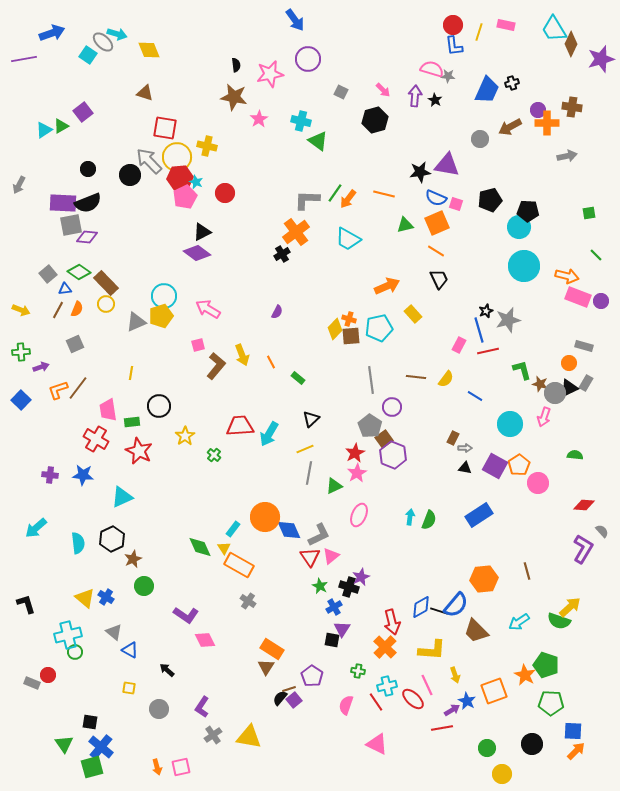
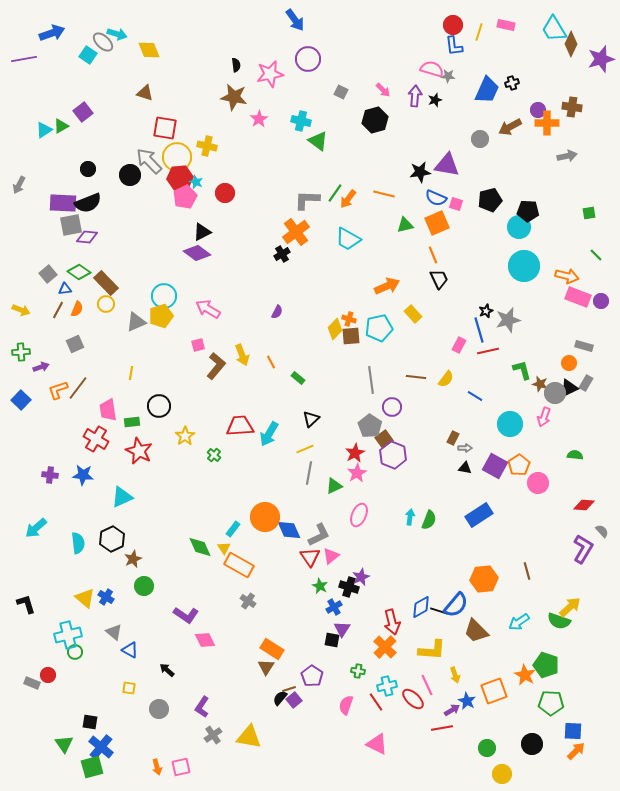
black star at (435, 100): rotated 24 degrees clockwise
orange line at (436, 251): moved 3 px left, 4 px down; rotated 36 degrees clockwise
